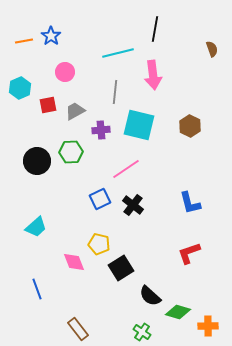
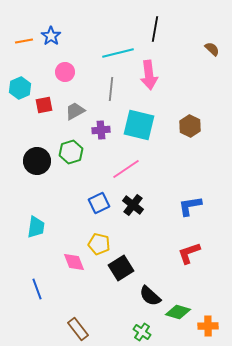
brown semicircle: rotated 28 degrees counterclockwise
pink arrow: moved 4 px left
gray line: moved 4 px left, 3 px up
red square: moved 4 px left
green hexagon: rotated 15 degrees counterclockwise
blue square: moved 1 px left, 4 px down
blue L-shape: moved 3 px down; rotated 95 degrees clockwise
cyan trapezoid: rotated 40 degrees counterclockwise
